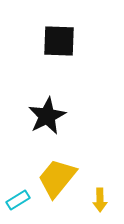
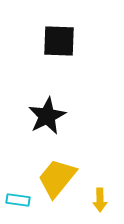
cyan rectangle: rotated 40 degrees clockwise
